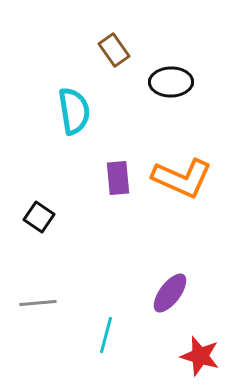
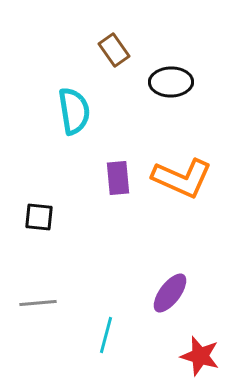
black square: rotated 28 degrees counterclockwise
